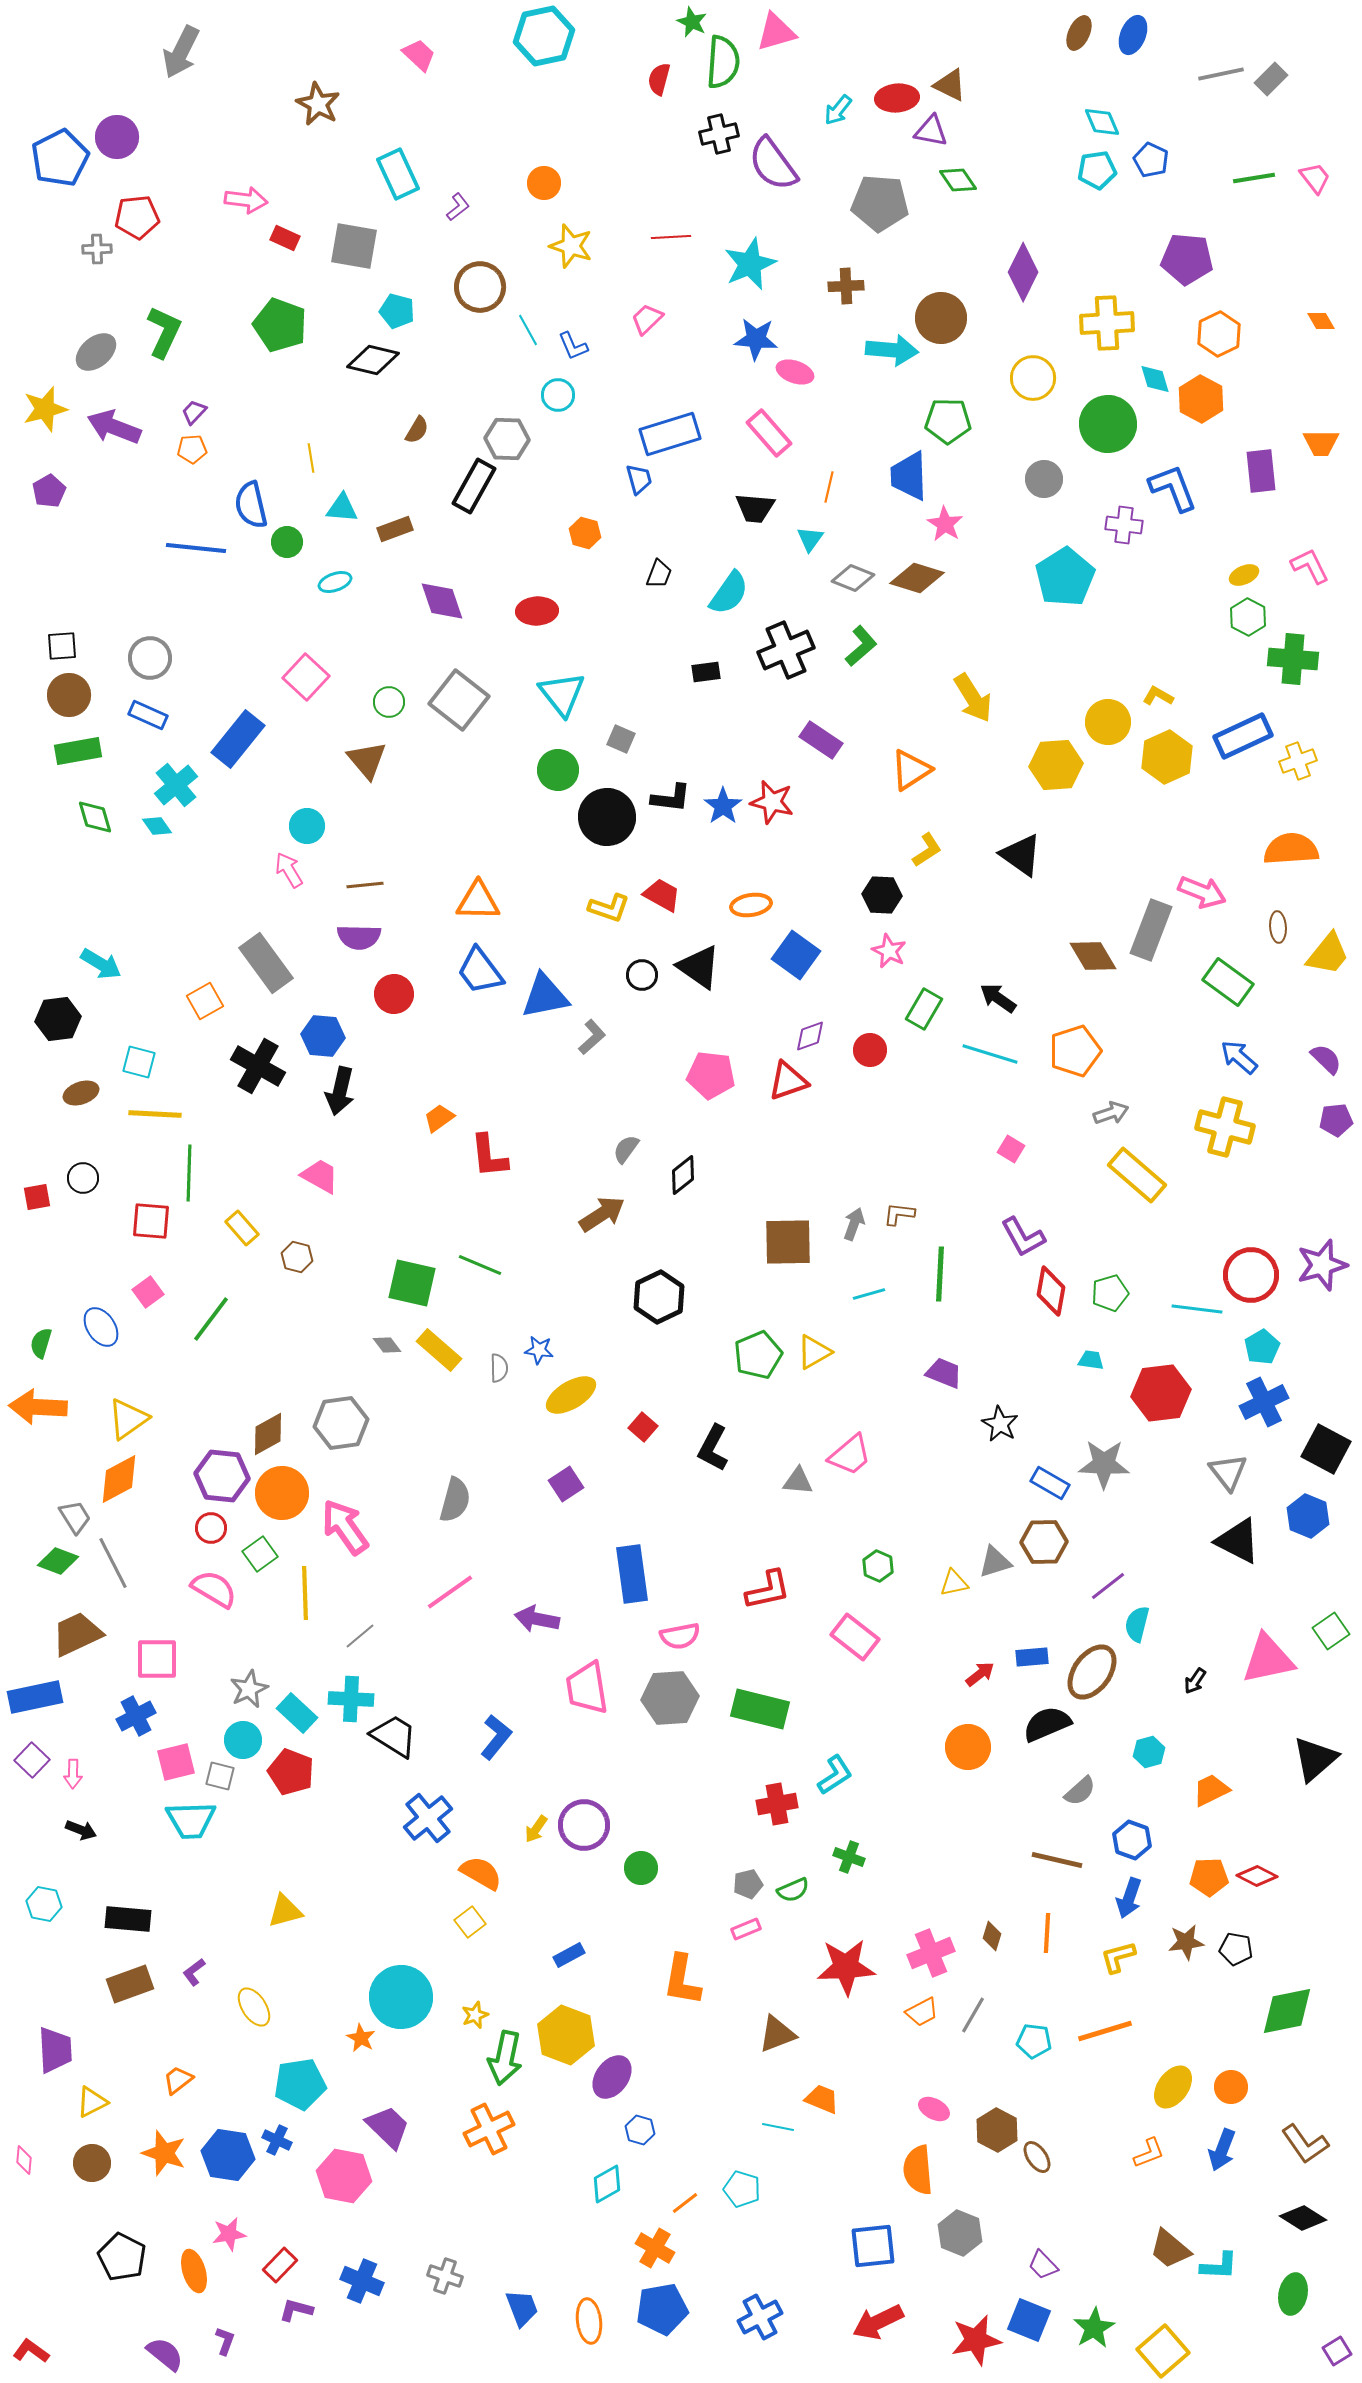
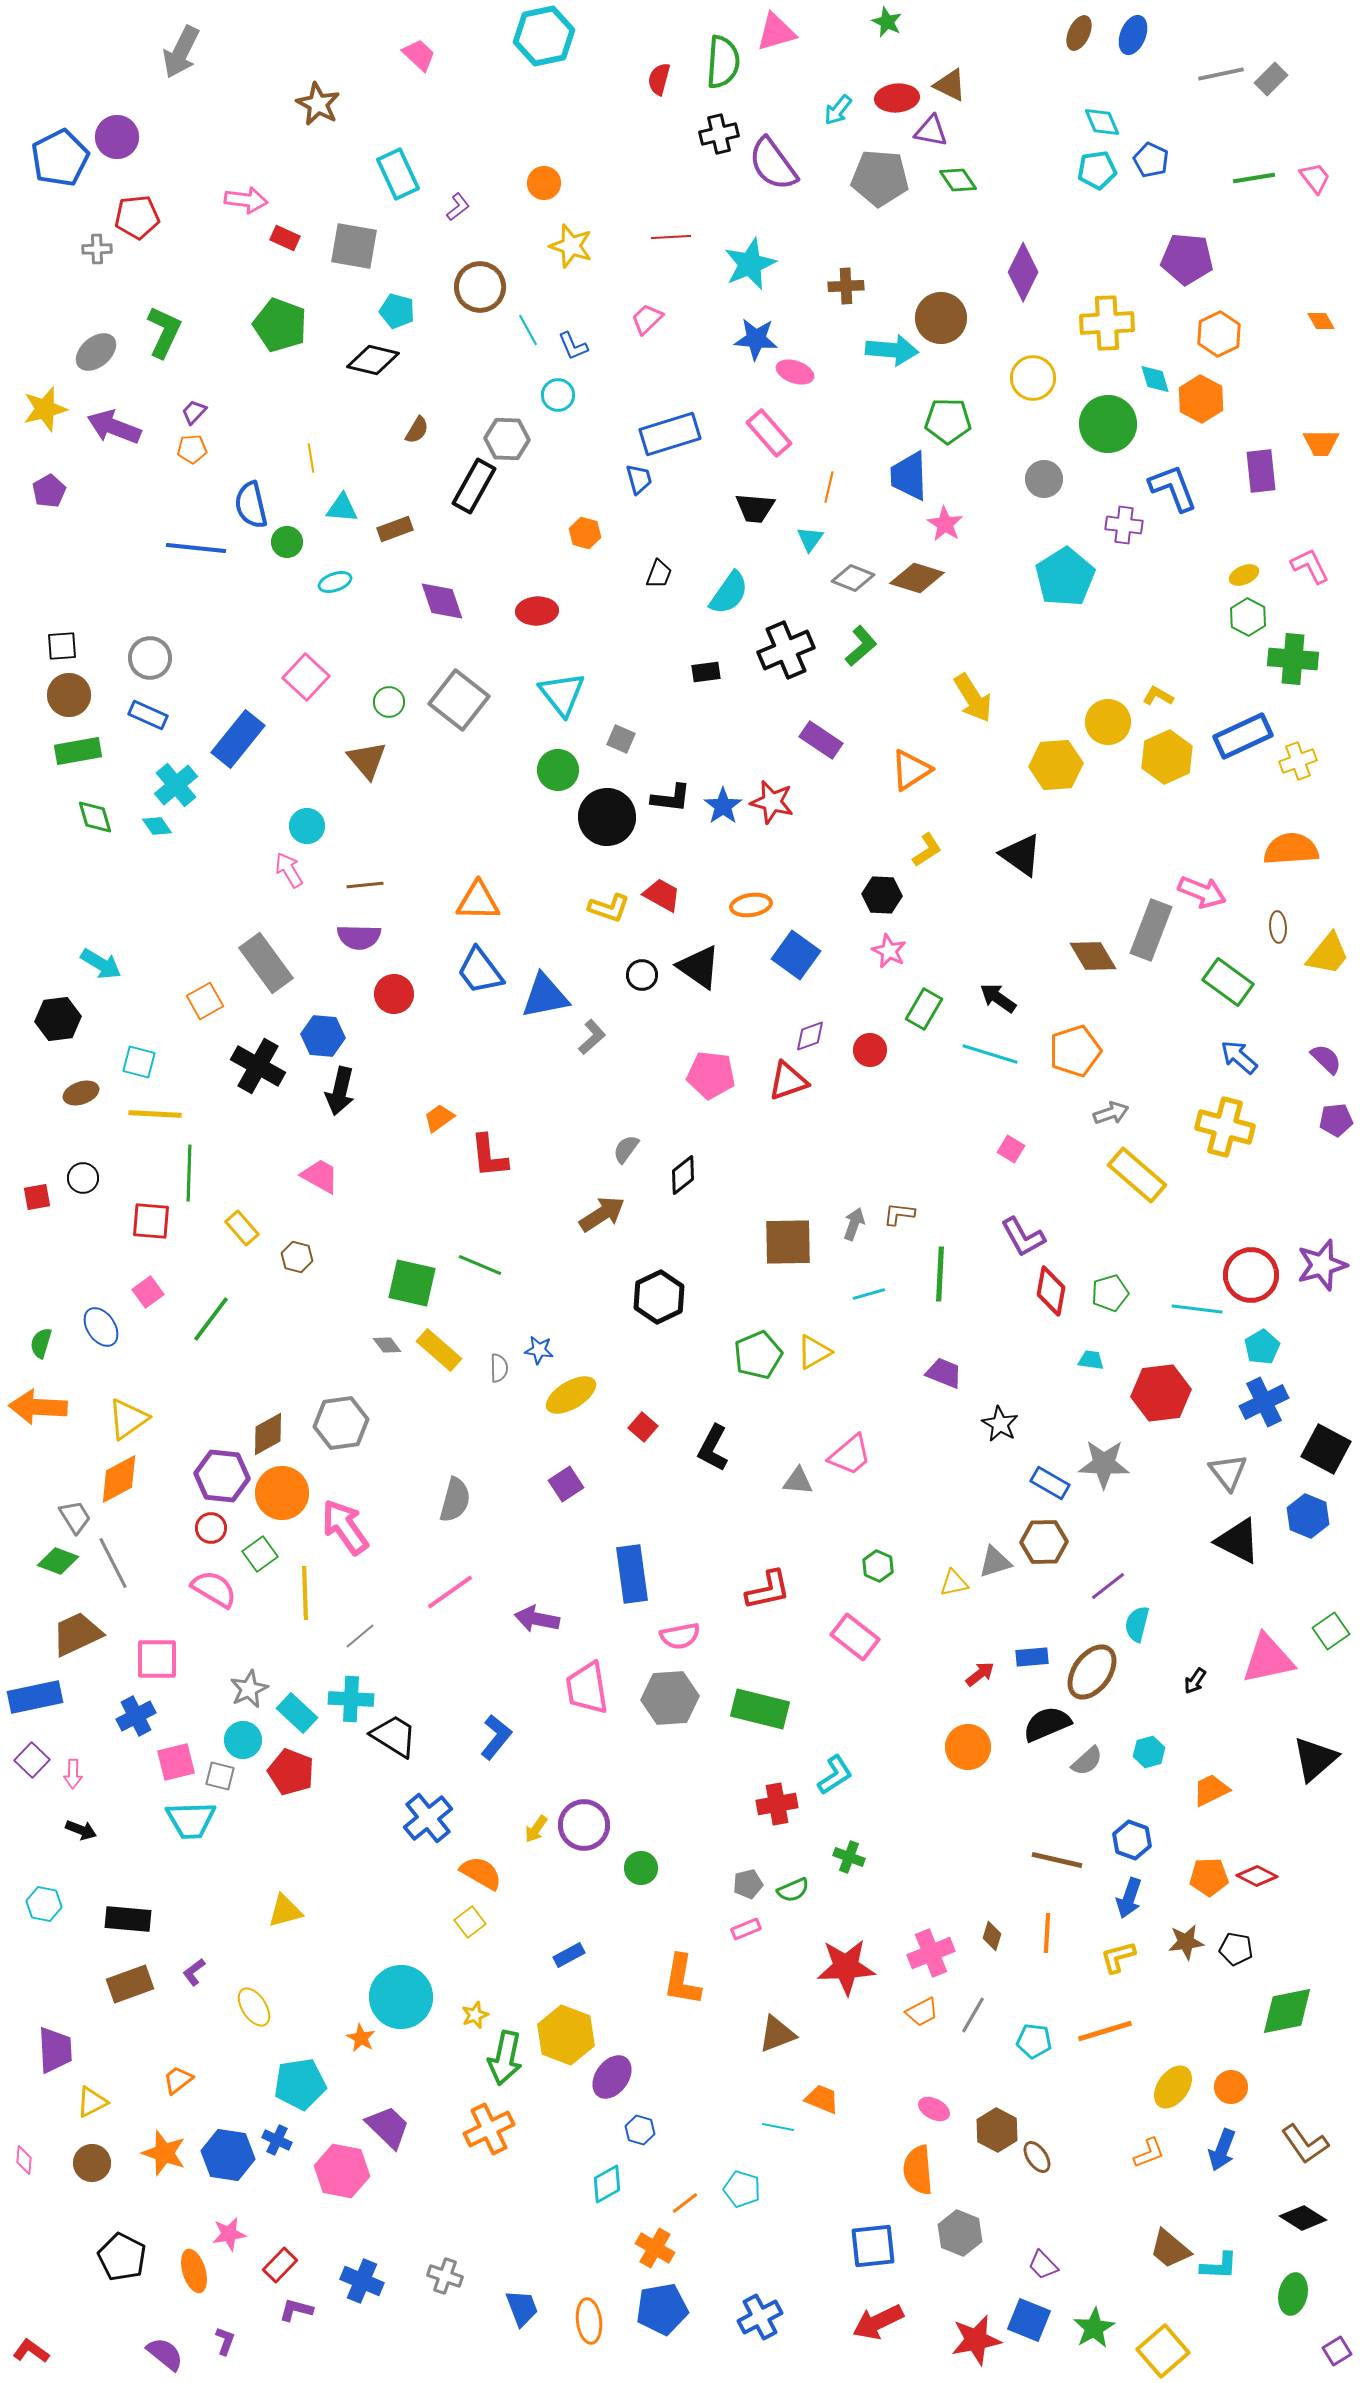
green star at (692, 22): moved 195 px right
gray pentagon at (880, 203): moved 25 px up
gray semicircle at (1080, 1791): moved 7 px right, 30 px up
pink hexagon at (344, 2176): moved 2 px left, 5 px up
